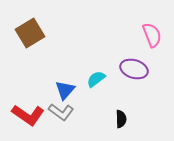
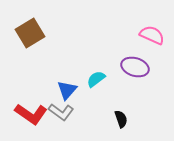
pink semicircle: rotated 45 degrees counterclockwise
purple ellipse: moved 1 px right, 2 px up
blue triangle: moved 2 px right
red L-shape: moved 3 px right, 1 px up
black semicircle: rotated 18 degrees counterclockwise
